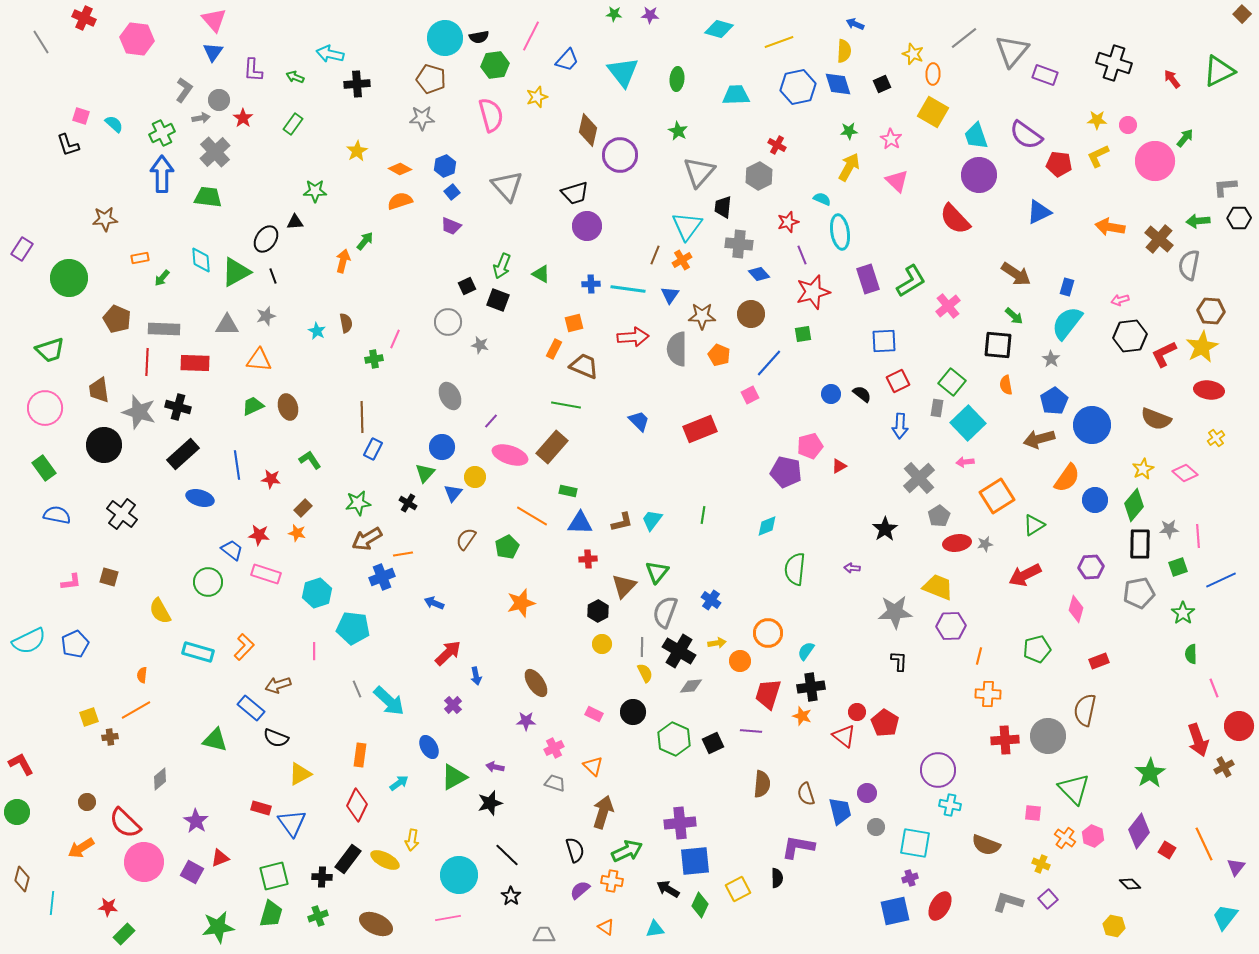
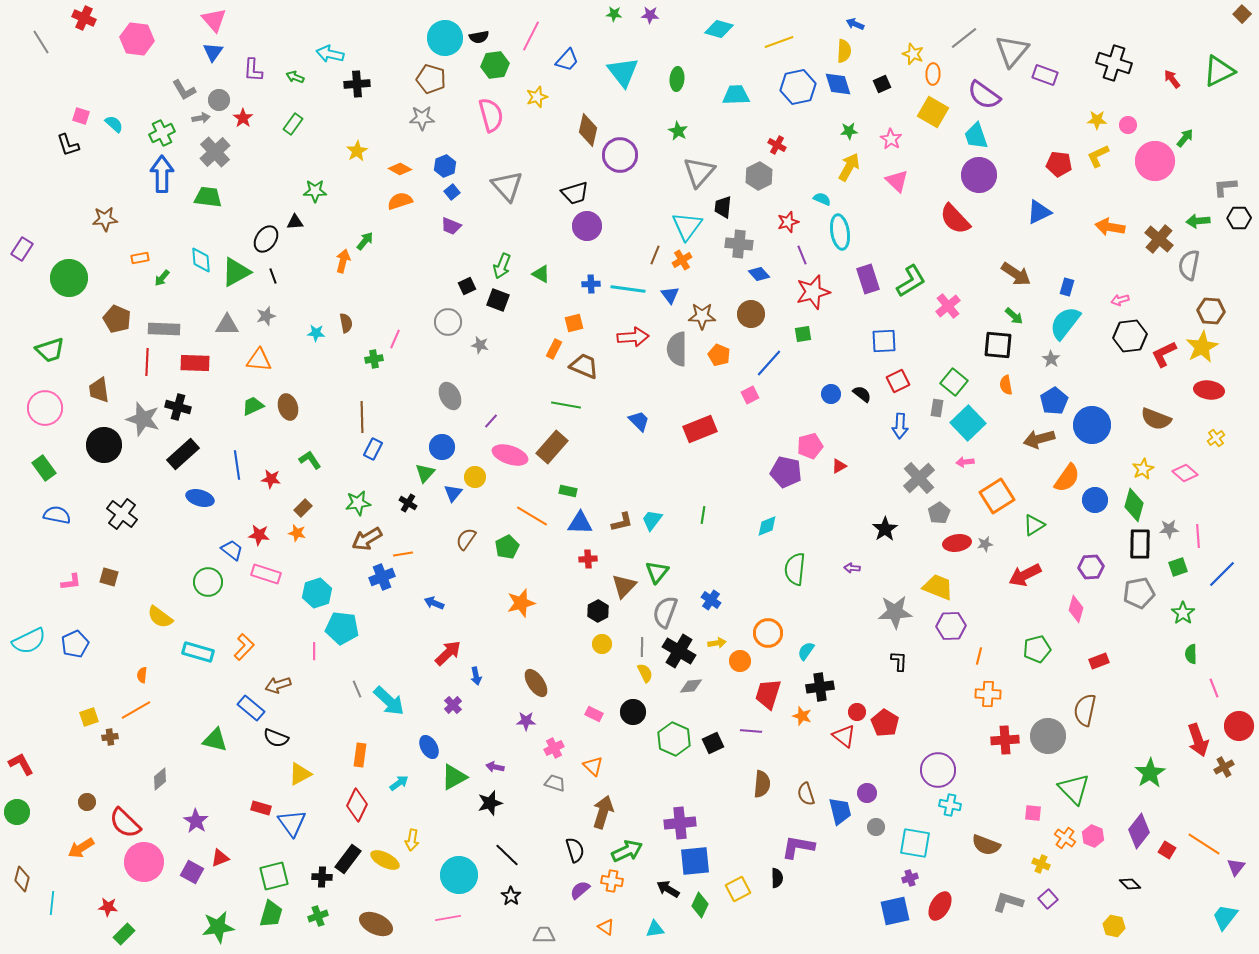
gray L-shape at (184, 90): rotated 115 degrees clockwise
purple semicircle at (1026, 135): moved 42 px left, 40 px up
blue triangle at (670, 295): rotated 12 degrees counterclockwise
cyan semicircle at (1067, 323): moved 2 px left
cyan star at (317, 331): moved 1 px left, 2 px down; rotated 24 degrees counterclockwise
green square at (952, 382): moved 2 px right
gray star at (139, 412): moved 4 px right, 7 px down
green diamond at (1134, 505): rotated 24 degrees counterclockwise
gray pentagon at (939, 516): moved 3 px up
blue line at (1221, 580): moved 1 px right, 6 px up; rotated 20 degrees counterclockwise
yellow semicircle at (160, 611): moved 6 px down; rotated 24 degrees counterclockwise
cyan pentagon at (353, 628): moved 11 px left
black cross at (811, 687): moved 9 px right
orange line at (1204, 844): rotated 32 degrees counterclockwise
